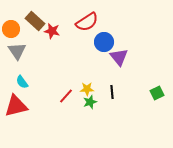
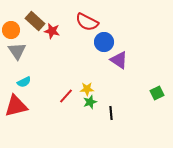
red semicircle: rotated 60 degrees clockwise
orange circle: moved 1 px down
purple triangle: moved 3 px down; rotated 18 degrees counterclockwise
cyan semicircle: moved 2 px right; rotated 80 degrees counterclockwise
black line: moved 1 px left, 21 px down
